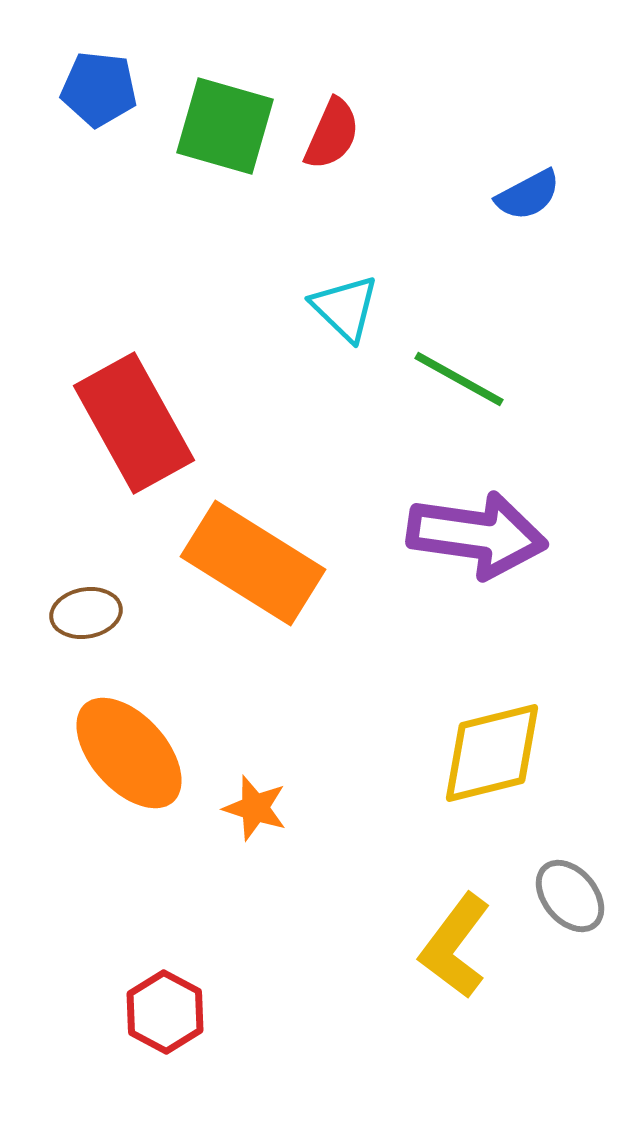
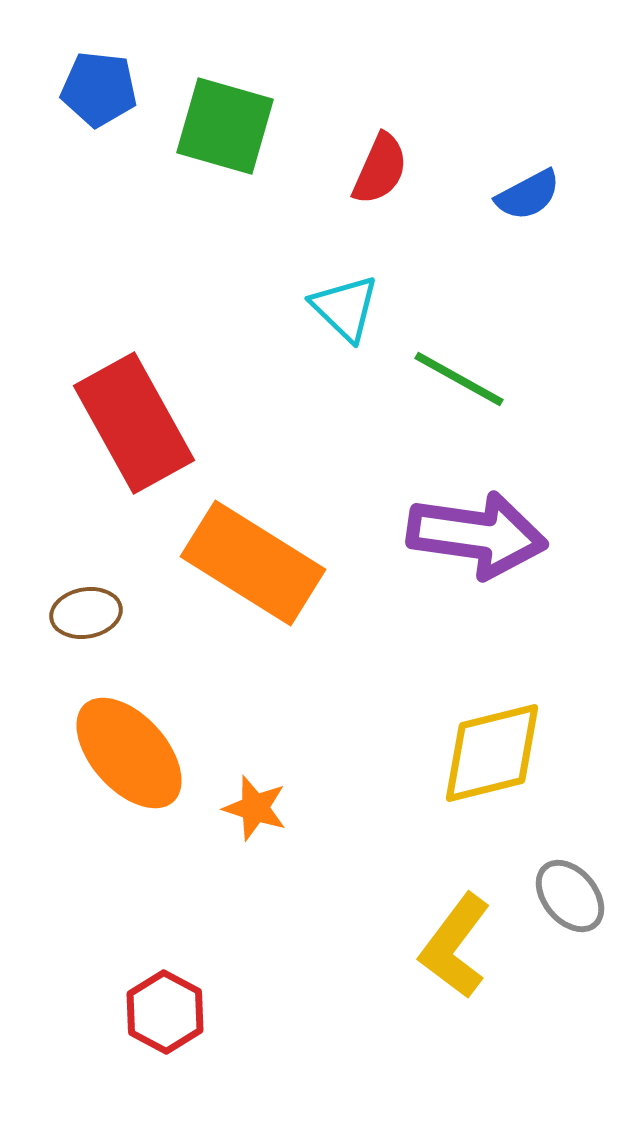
red semicircle: moved 48 px right, 35 px down
